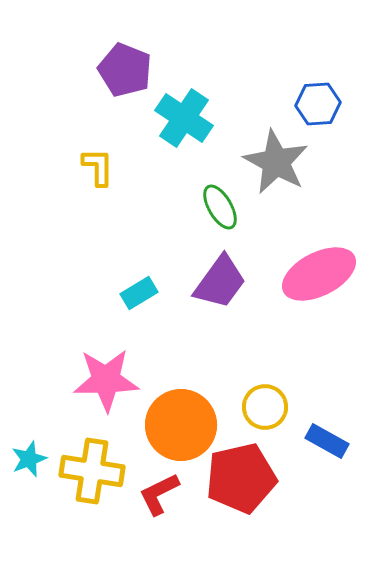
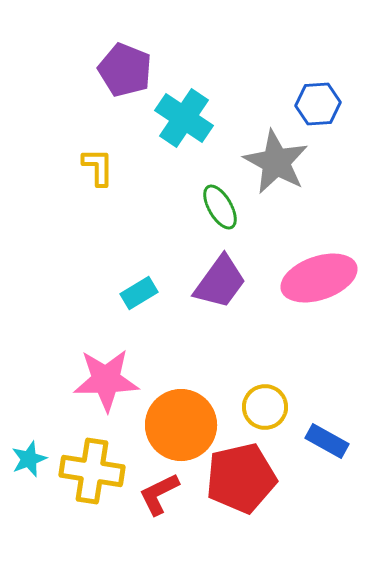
pink ellipse: moved 4 px down; rotated 8 degrees clockwise
